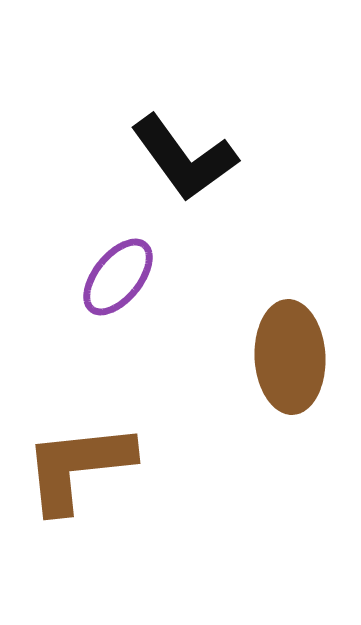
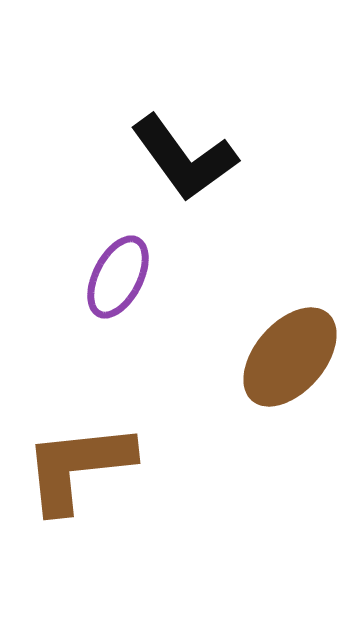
purple ellipse: rotated 12 degrees counterclockwise
brown ellipse: rotated 44 degrees clockwise
